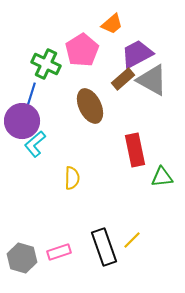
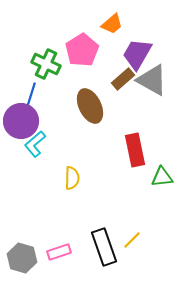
purple trapezoid: rotated 32 degrees counterclockwise
purple circle: moved 1 px left
